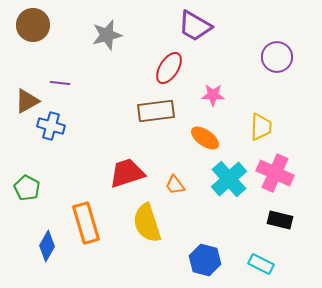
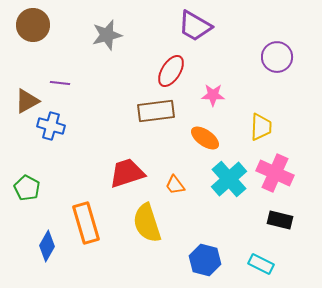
red ellipse: moved 2 px right, 3 px down
